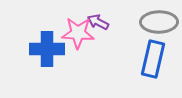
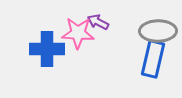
gray ellipse: moved 1 px left, 9 px down
